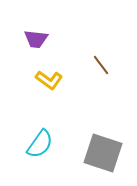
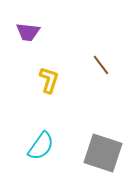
purple trapezoid: moved 8 px left, 7 px up
yellow L-shape: rotated 108 degrees counterclockwise
cyan semicircle: moved 1 px right, 2 px down
